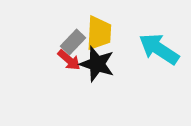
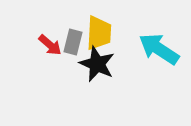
gray rectangle: rotated 30 degrees counterclockwise
red arrow: moved 19 px left, 15 px up
black star: rotated 6 degrees clockwise
